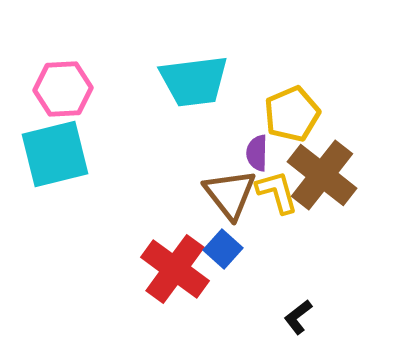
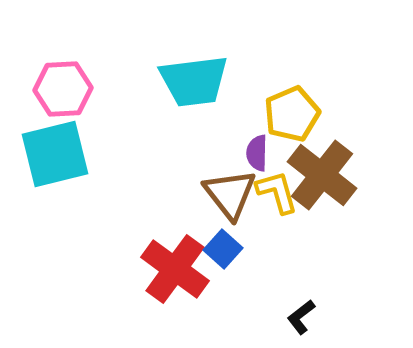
black L-shape: moved 3 px right
